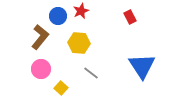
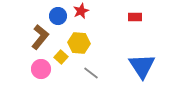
red rectangle: moved 5 px right; rotated 64 degrees counterclockwise
yellow square: moved 31 px up
